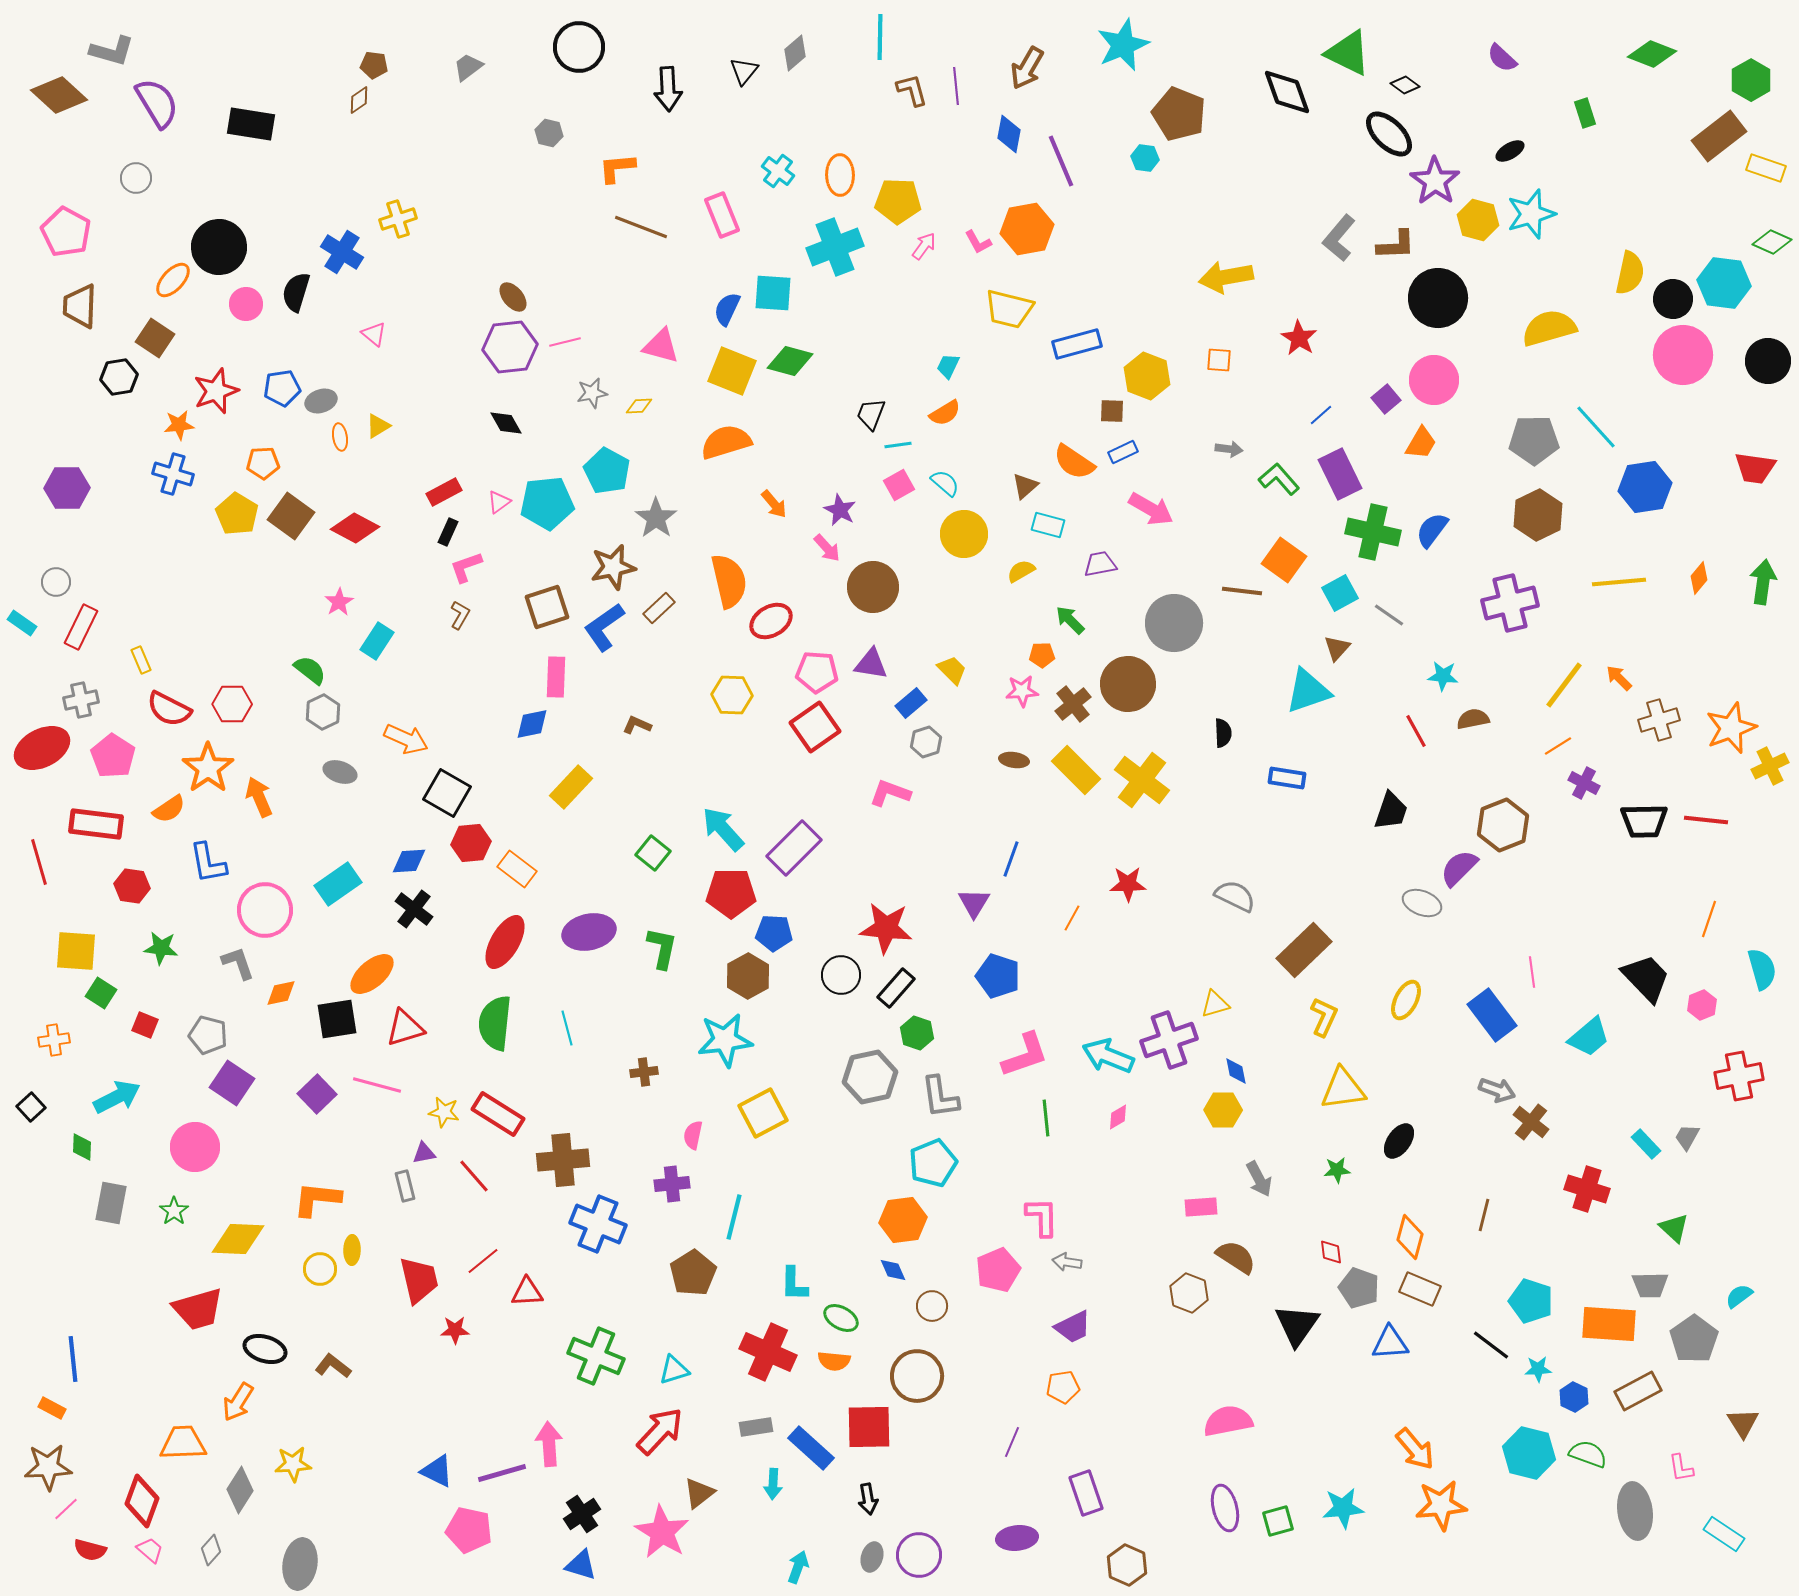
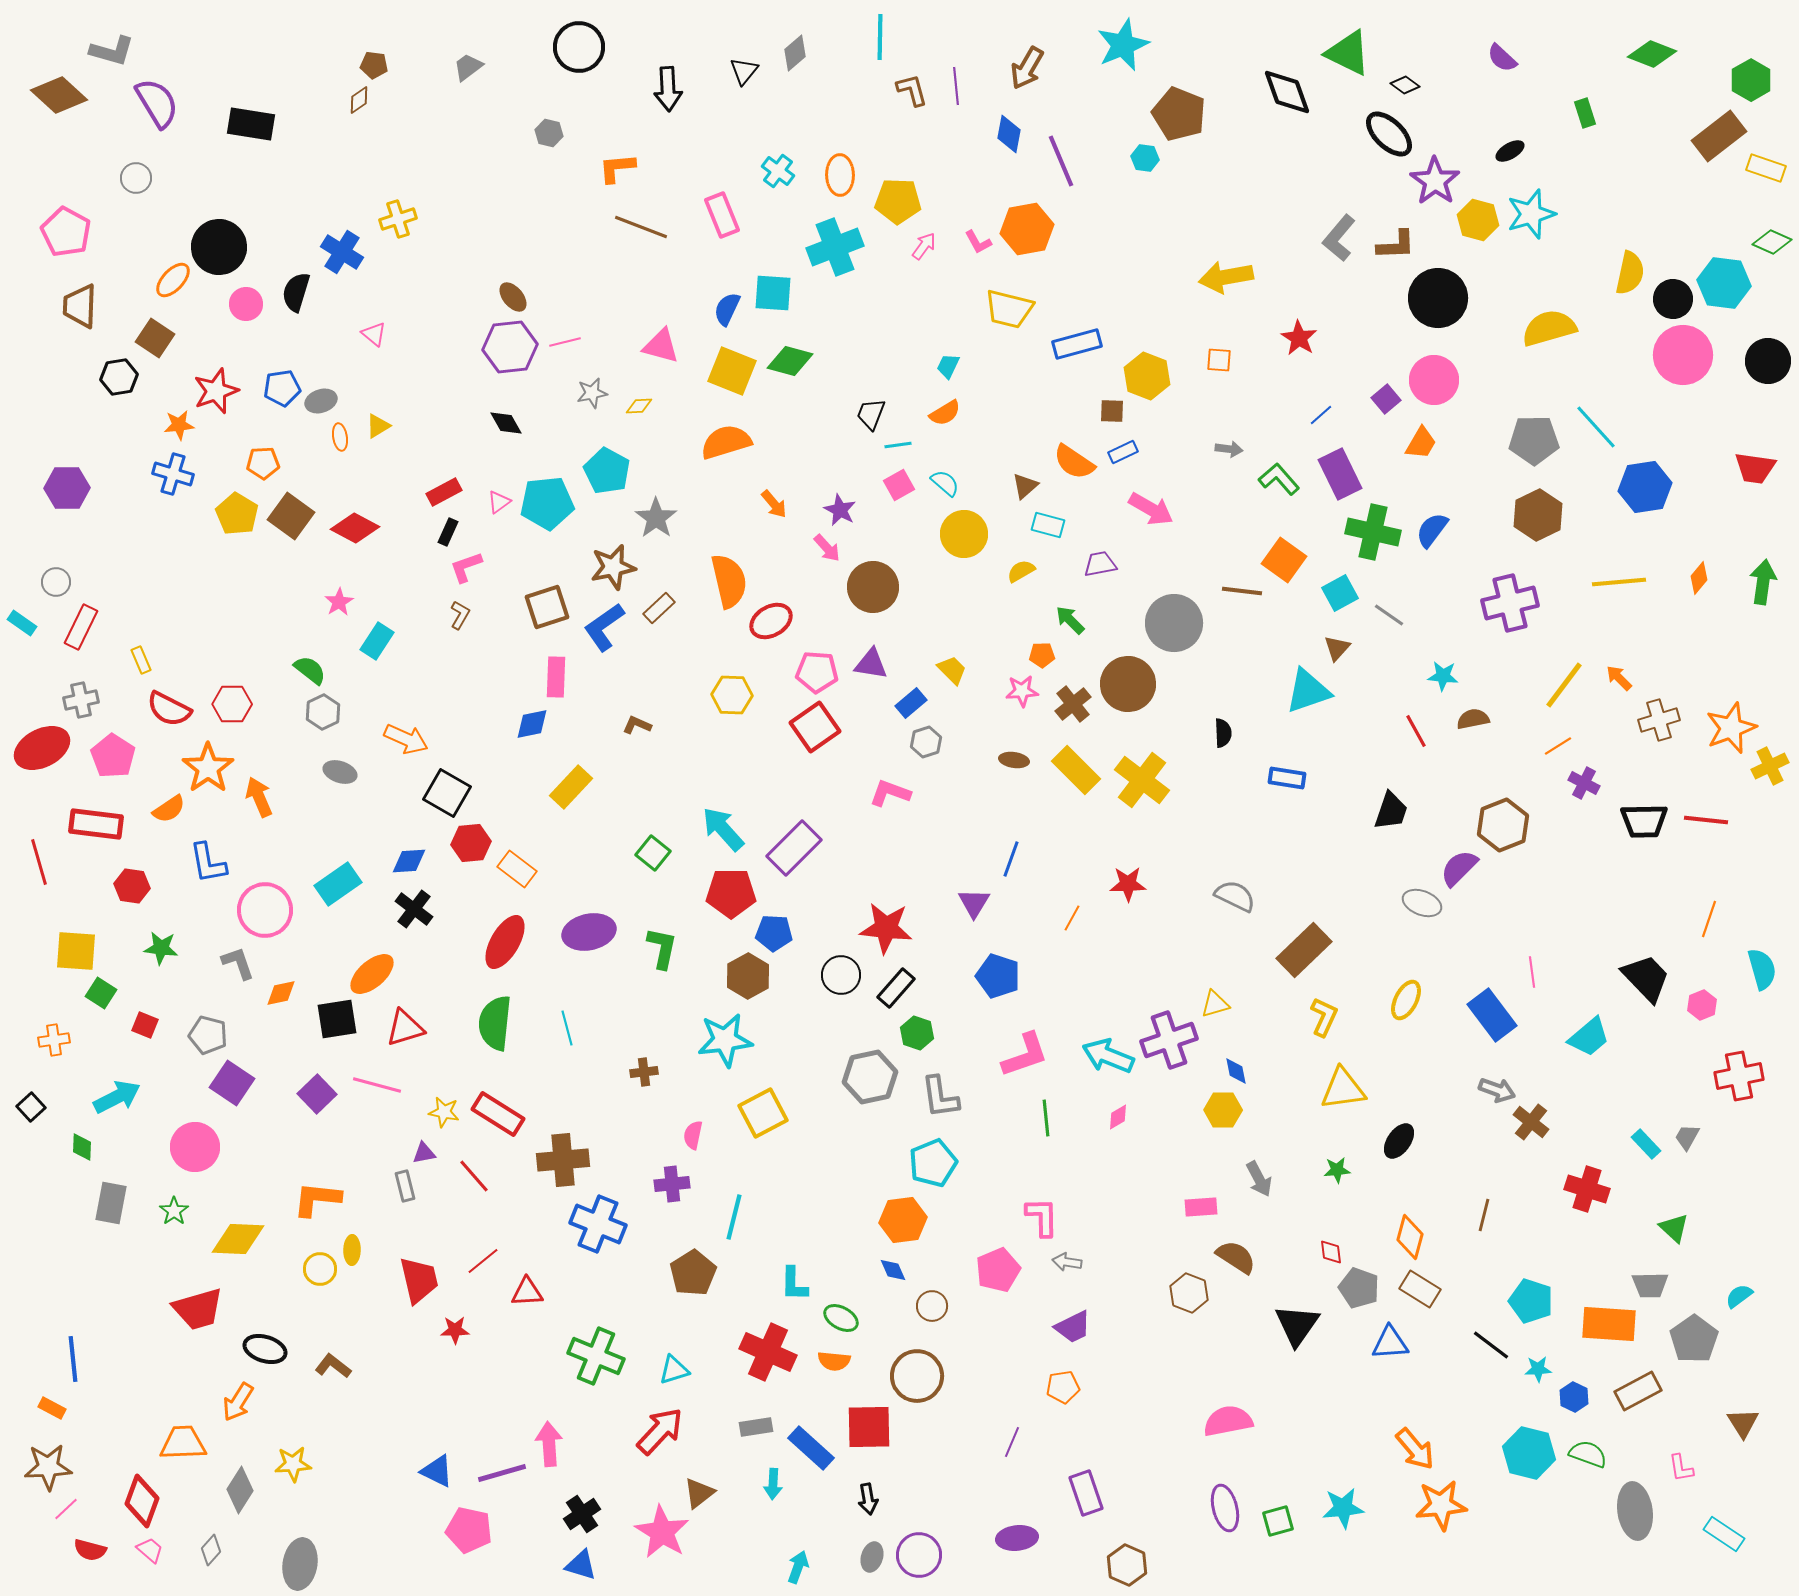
brown rectangle at (1420, 1289): rotated 9 degrees clockwise
